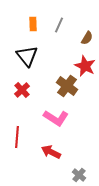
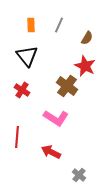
orange rectangle: moved 2 px left, 1 px down
red cross: rotated 14 degrees counterclockwise
